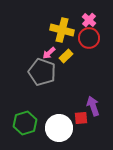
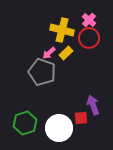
yellow rectangle: moved 3 px up
purple arrow: moved 1 px up
